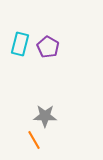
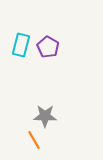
cyan rectangle: moved 1 px right, 1 px down
